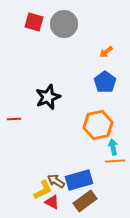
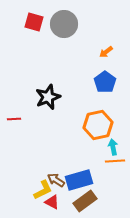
brown arrow: moved 1 px up
